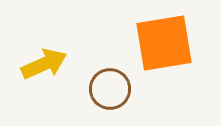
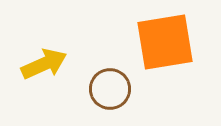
orange square: moved 1 px right, 1 px up
